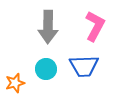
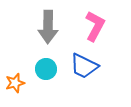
blue trapezoid: rotated 28 degrees clockwise
